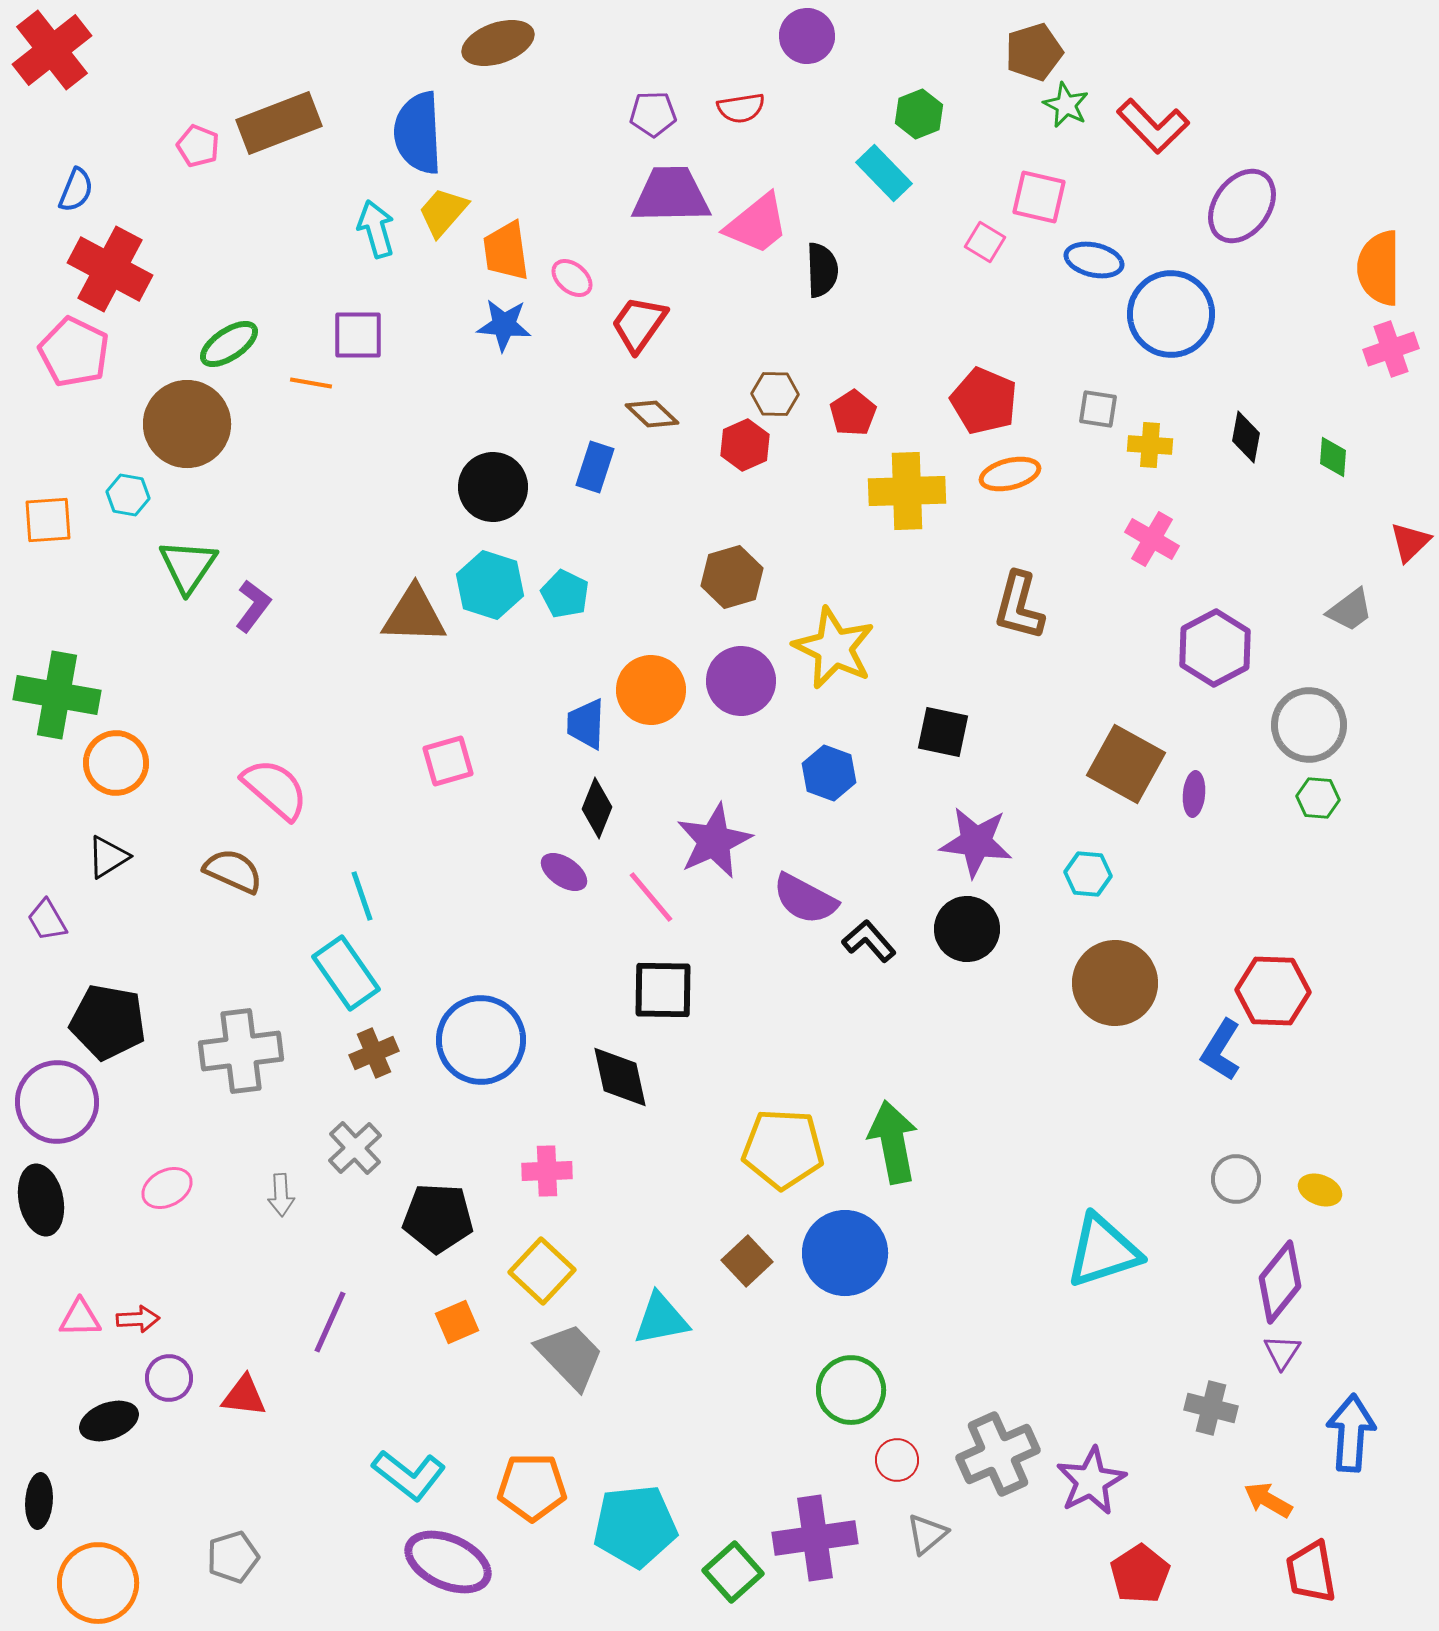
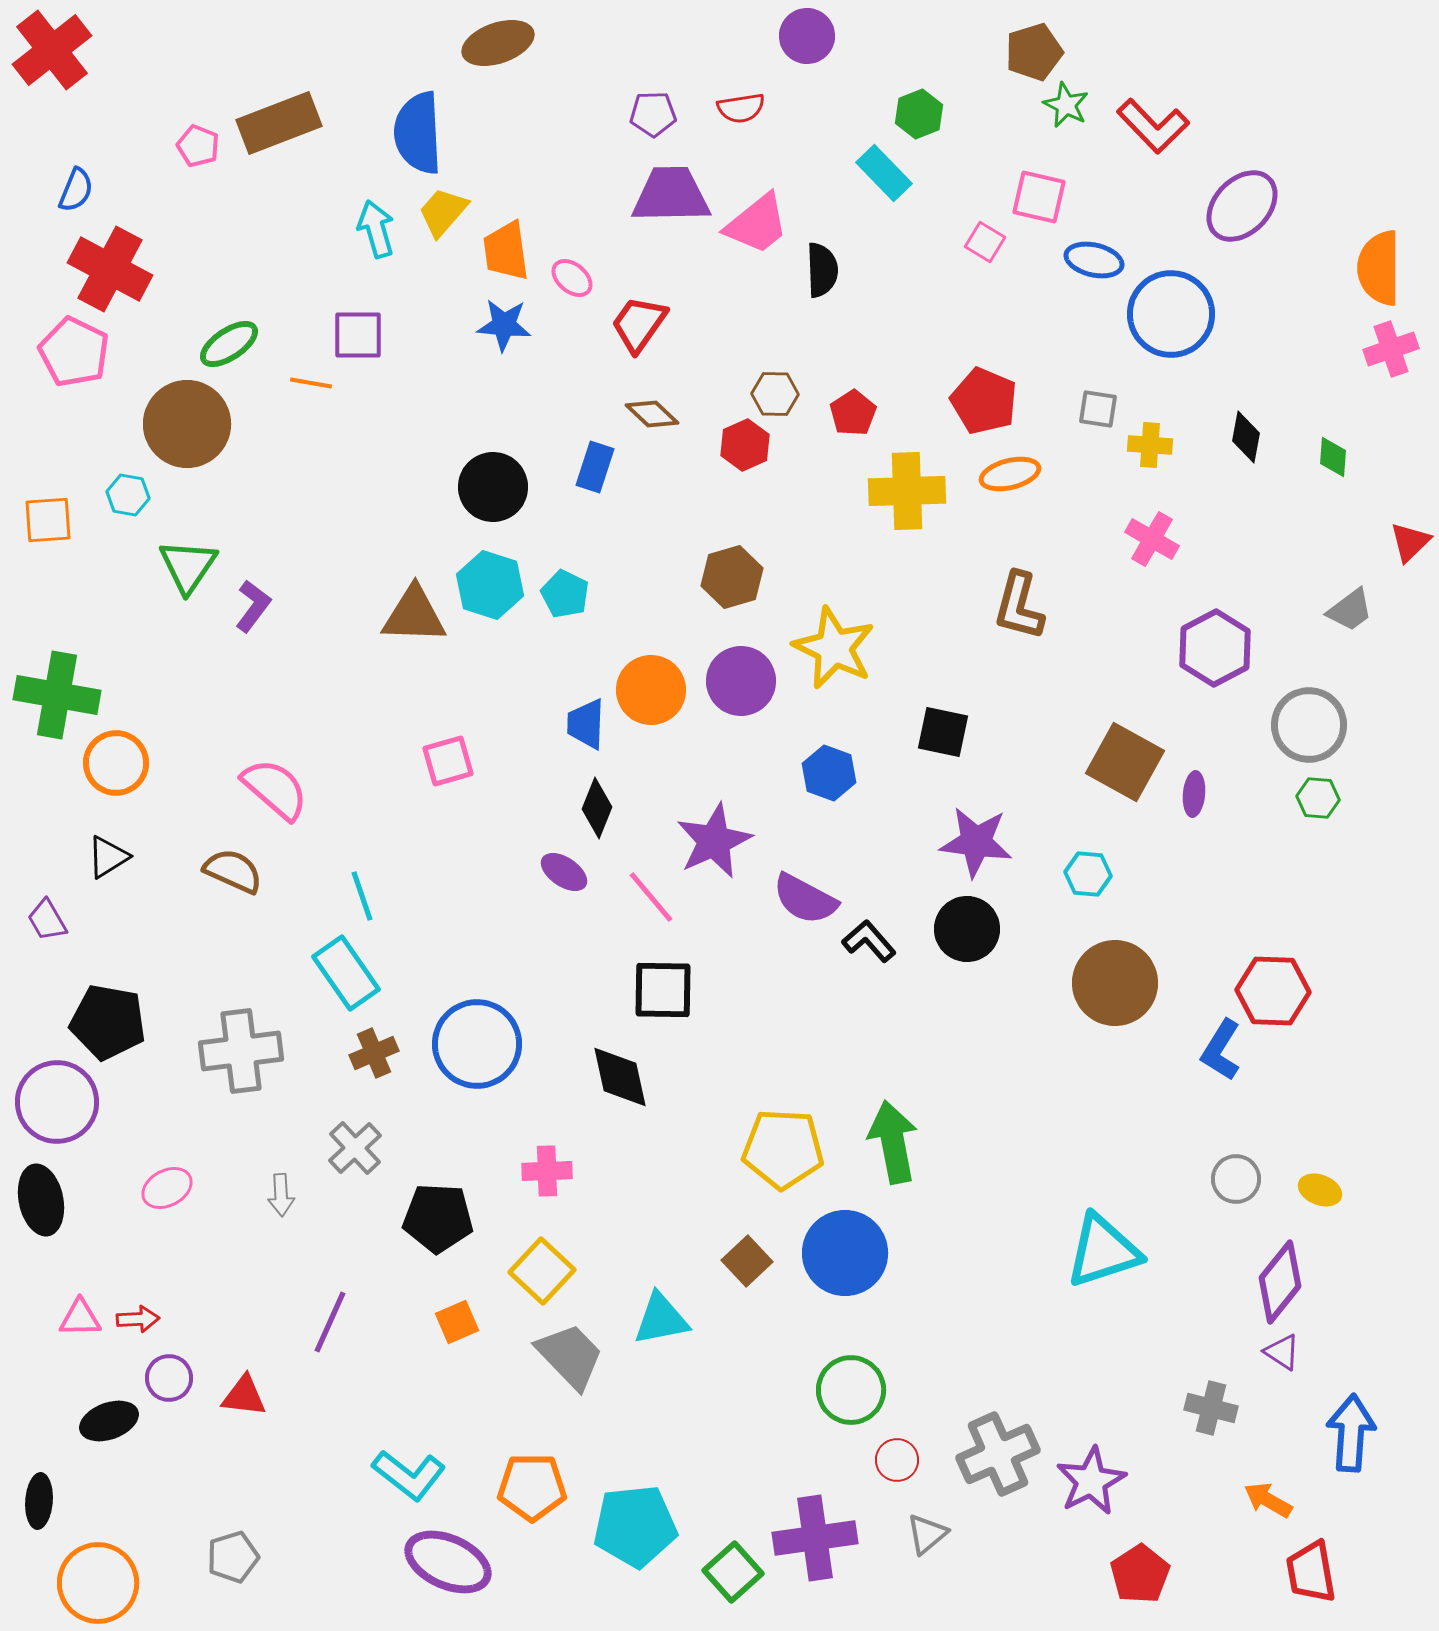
purple ellipse at (1242, 206): rotated 8 degrees clockwise
brown square at (1126, 764): moved 1 px left, 2 px up
blue circle at (481, 1040): moved 4 px left, 4 px down
purple triangle at (1282, 1352): rotated 30 degrees counterclockwise
